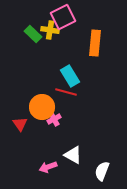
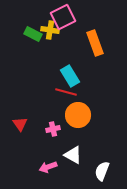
green rectangle: rotated 18 degrees counterclockwise
orange rectangle: rotated 25 degrees counterclockwise
orange circle: moved 36 px right, 8 px down
pink cross: moved 1 px left, 10 px down; rotated 16 degrees clockwise
